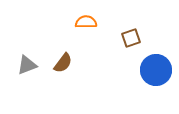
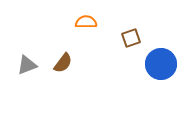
blue circle: moved 5 px right, 6 px up
